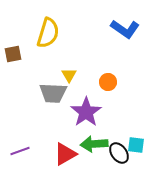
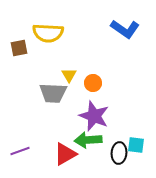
yellow semicircle: rotated 76 degrees clockwise
brown square: moved 6 px right, 6 px up
orange circle: moved 15 px left, 1 px down
purple star: moved 8 px right, 4 px down; rotated 16 degrees counterclockwise
green arrow: moved 6 px left, 4 px up
black ellipse: rotated 40 degrees clockwise
